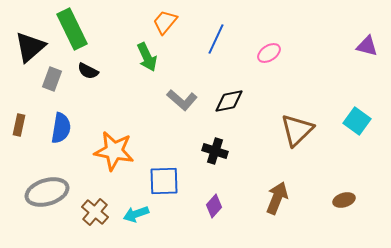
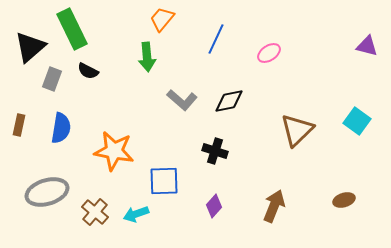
orange trapezoid: moved 3 px left, 3 px up
green arrow: rotated 20 degrees clockwise
brown arrow: moved 3 px left, 8 px down
